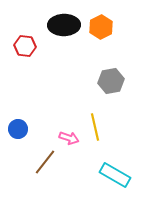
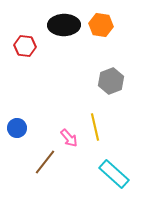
orange hexagon: moved 2 px up; rotated 25 degrees counterclockwise
gray hexagon: rotated 10 degrees counterclockwise
blue circle: moved 1 px left, 1 px up
pink arrow: rotated 30 degrees clockwise
cyan rectangle: moved 1 px left, 1 px up; rotated 12 degrees clockwise
